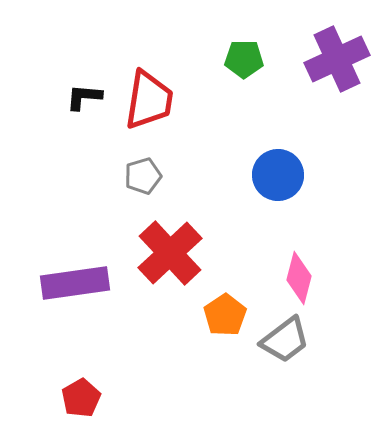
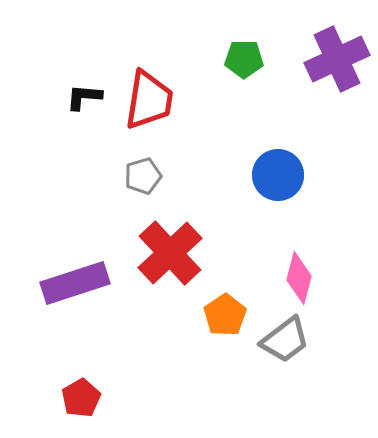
purple rectangle: rotated 10 degrees counterclockwise
